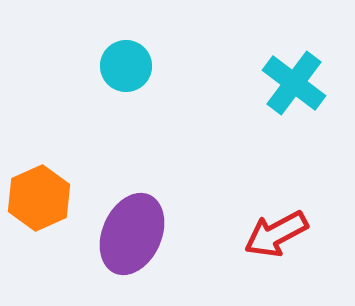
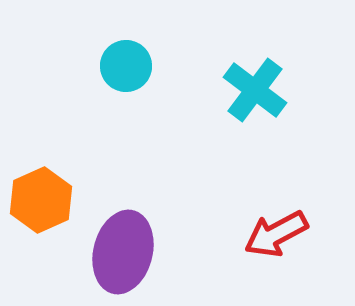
cyan cross: moved 39 px left, 7 px down
orange hexagon: moved 2 px right, 2 px down
purple ellipse: moved 9 px left, 18 px down; rotated 10 degrees counterclockwise
